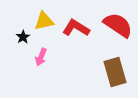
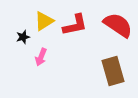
yellow triangle: rotated 20 degrees counterclockwise
red L-shape: moved 1 px left, 3 px up; rotated 136 degrees clockwise
black star: rotated 16 degrees clockwise
brown rectangle: moved 2 px left, 1 px up
